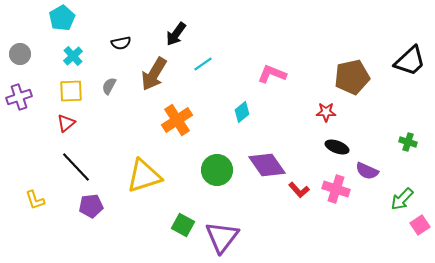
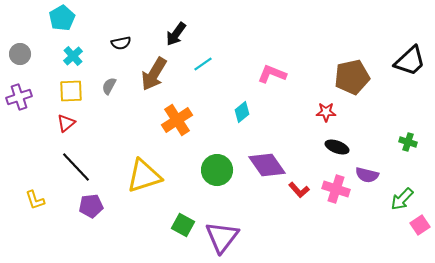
purple semicircle: moved 4 px down; rotated 10 degrees counterclockwise
